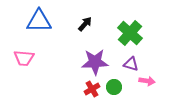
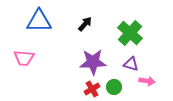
purple star: moved 2 px left
